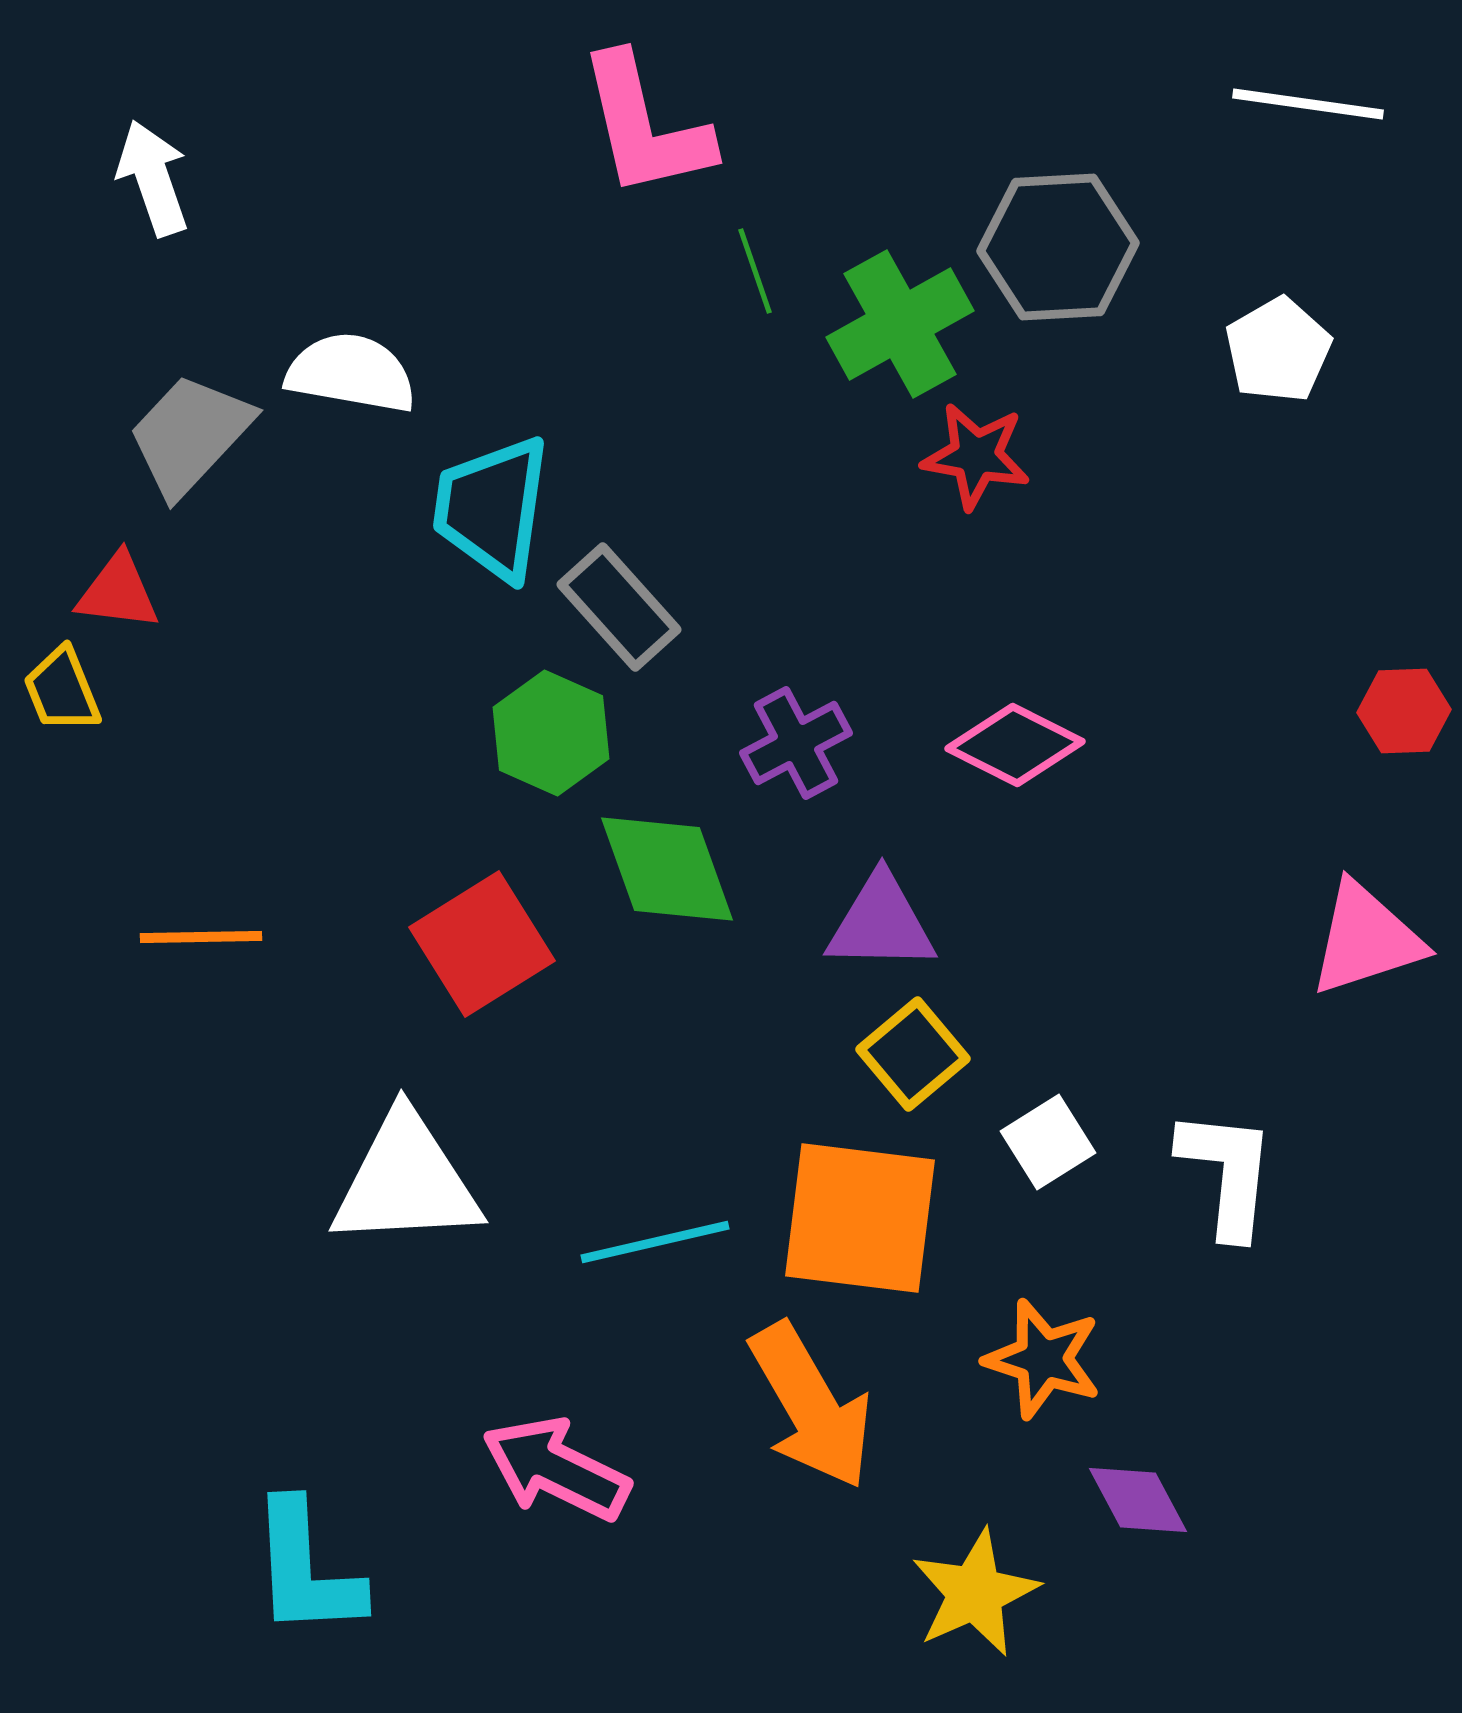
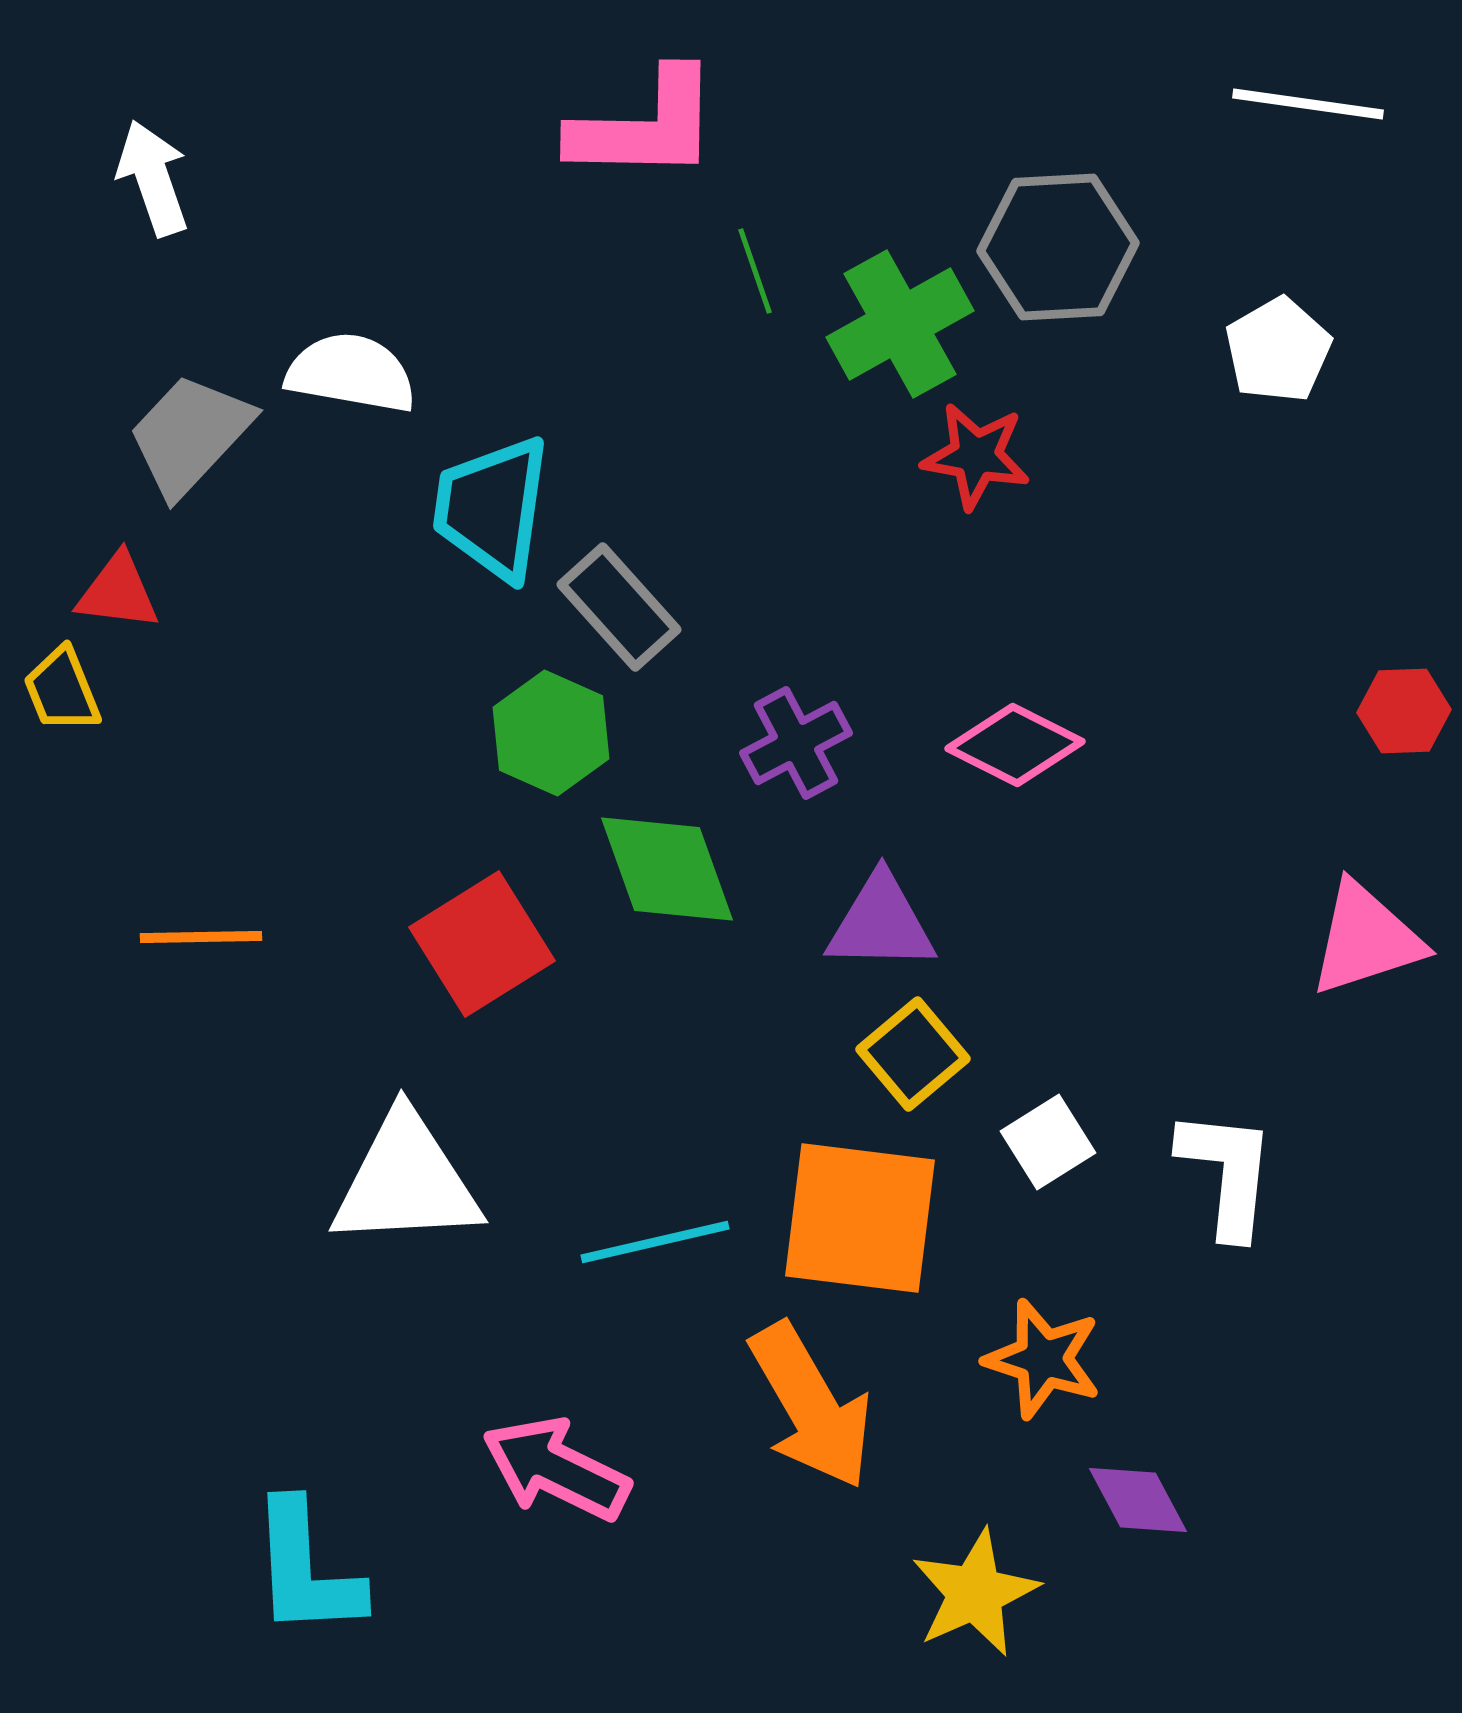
pink L-shape: rotated 76 degrees counterclockwise
